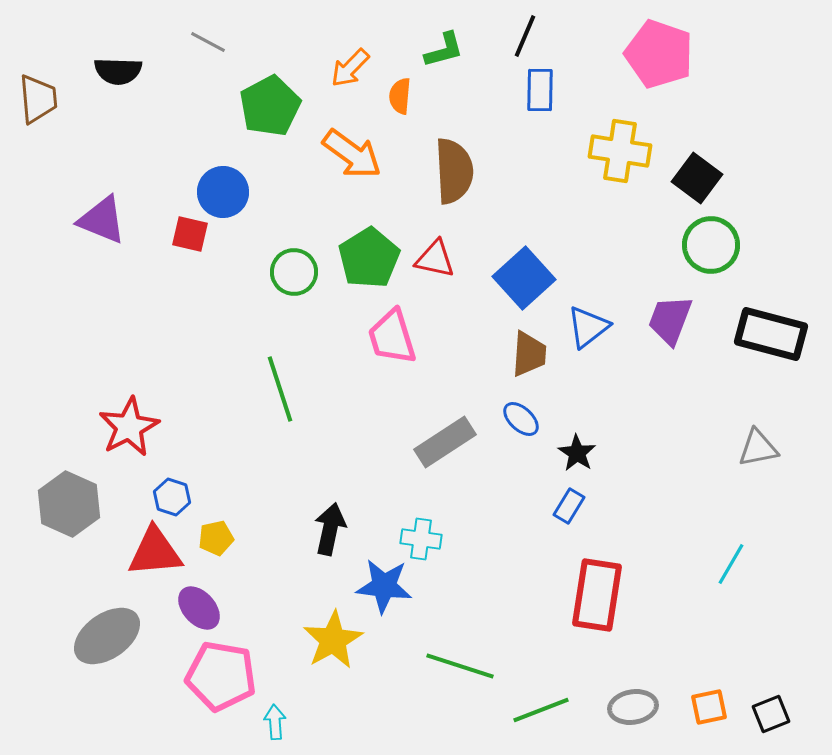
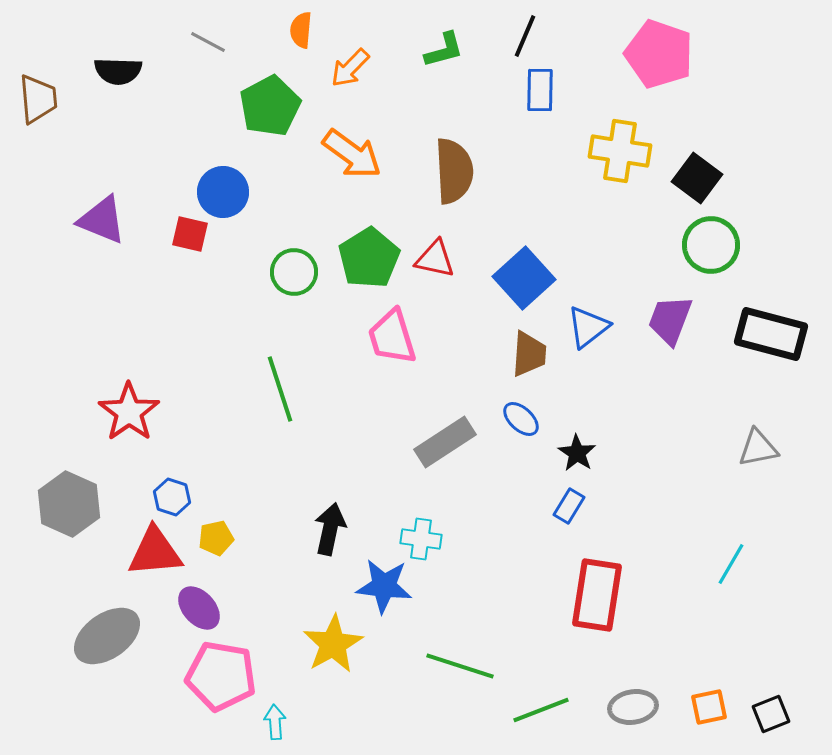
orange semicircle at (400, 96): moved 99 px left, 66 px up
red star at (129, 427): moved 15 px up; rotated 8 degrees counterclockwise
yellow star at (333, 640): moved 4 px down
